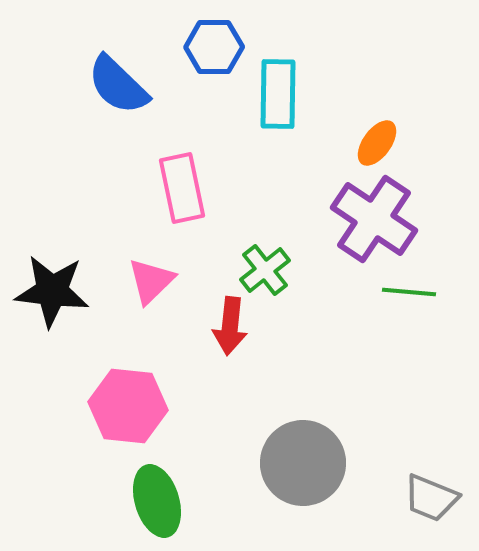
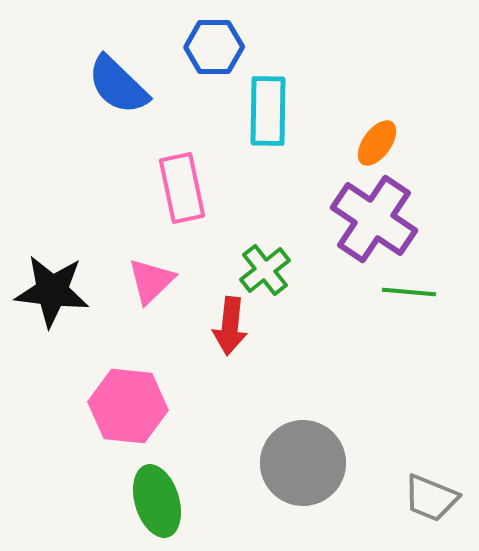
cyan rectangle: moved 10 px left, 17 px down
